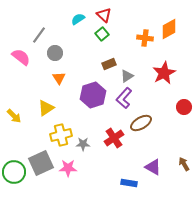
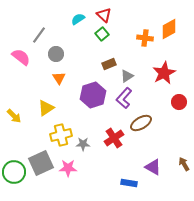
gray circle: moved 1 px right, 1 px down
red circle: moved 5 px left, 5 px up
